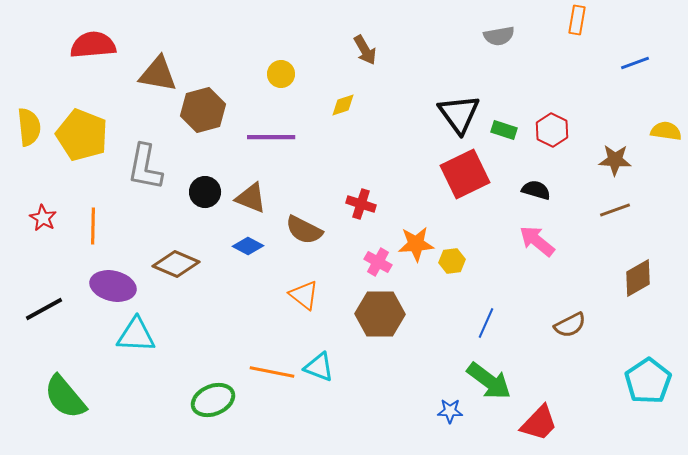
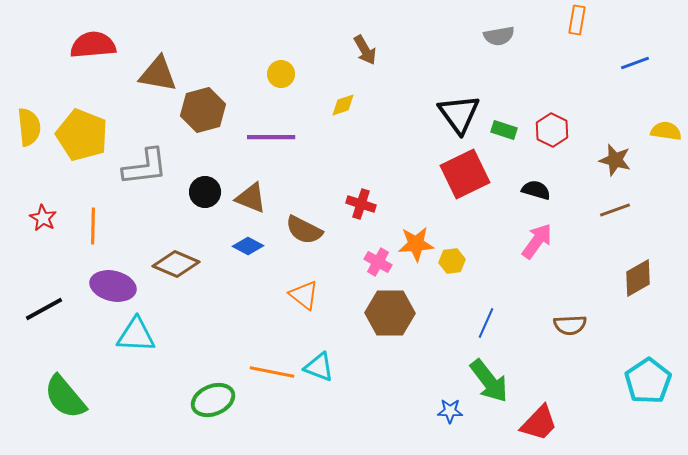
brown star at (615, 160): rotated 12 degrees clockwise
gray L-shape at (145, 167): rotated 108 degrees counterclockwise
pink arrow at (537, 241): rotated 87 degrees clockwise
brown hexagon at (380, 314): moved 10 px right, 1 px up
brown semicircle at (570, 325): rotated 24 degrees clockwise
green arrow at (489, 381): rotated 15 degrees clockwise
